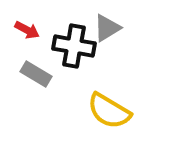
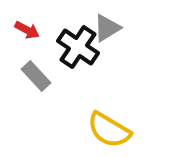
black cross: moved 4 px right, 1 px down; rotated 24 degrees clockwise
gray rectangle: moved 2 px down; rotated 16 degrees clockwise
yellow semicircle: moved 19 px down
